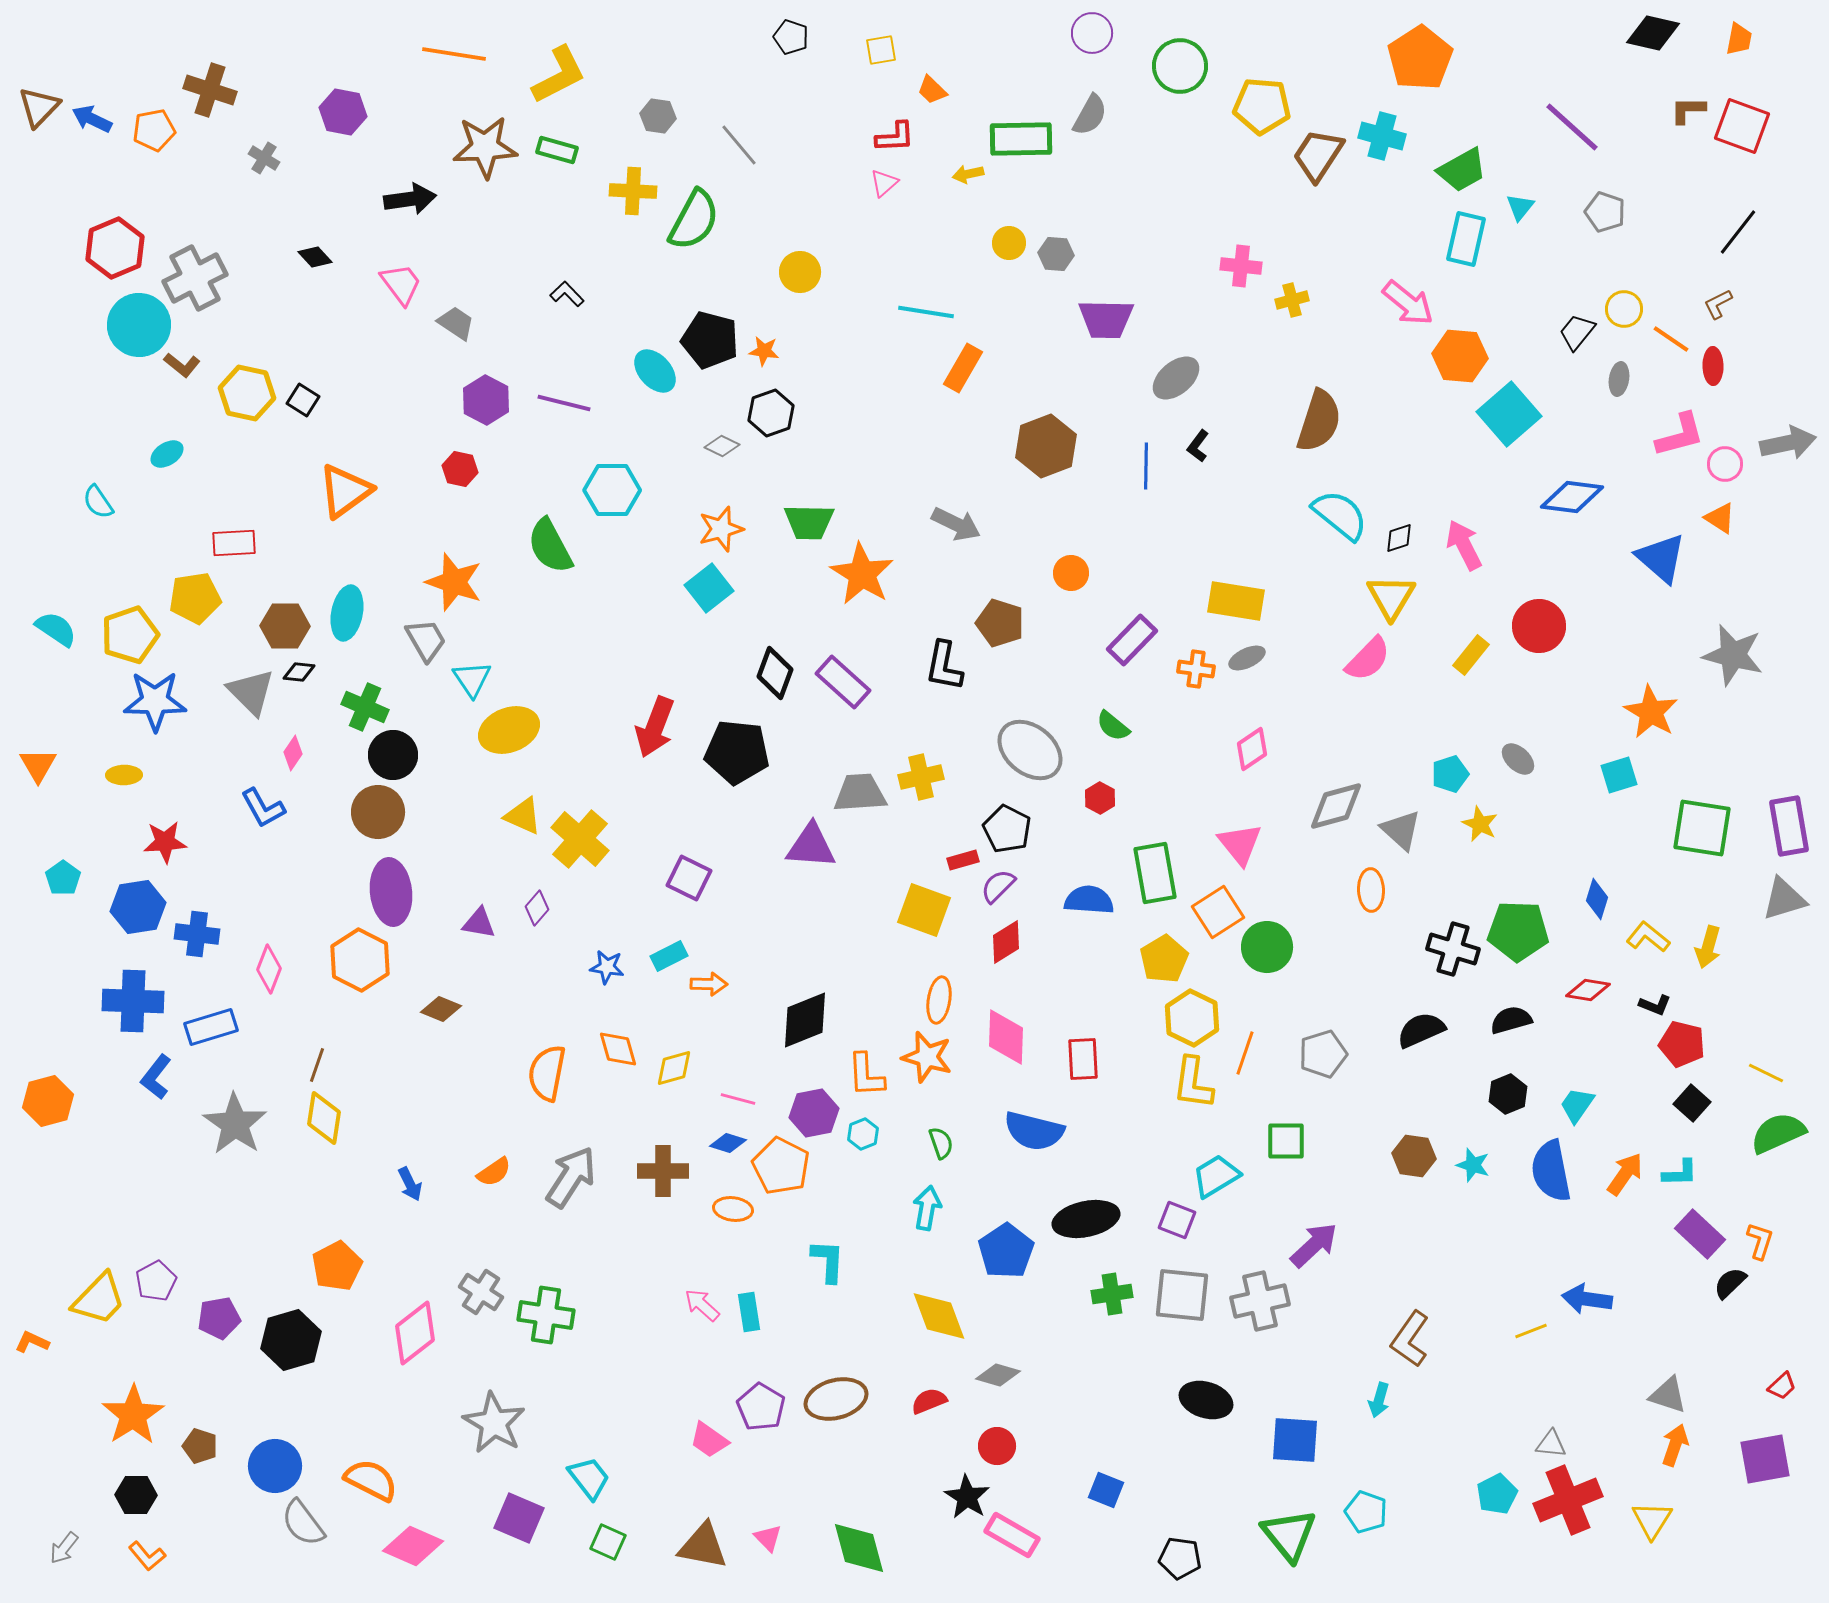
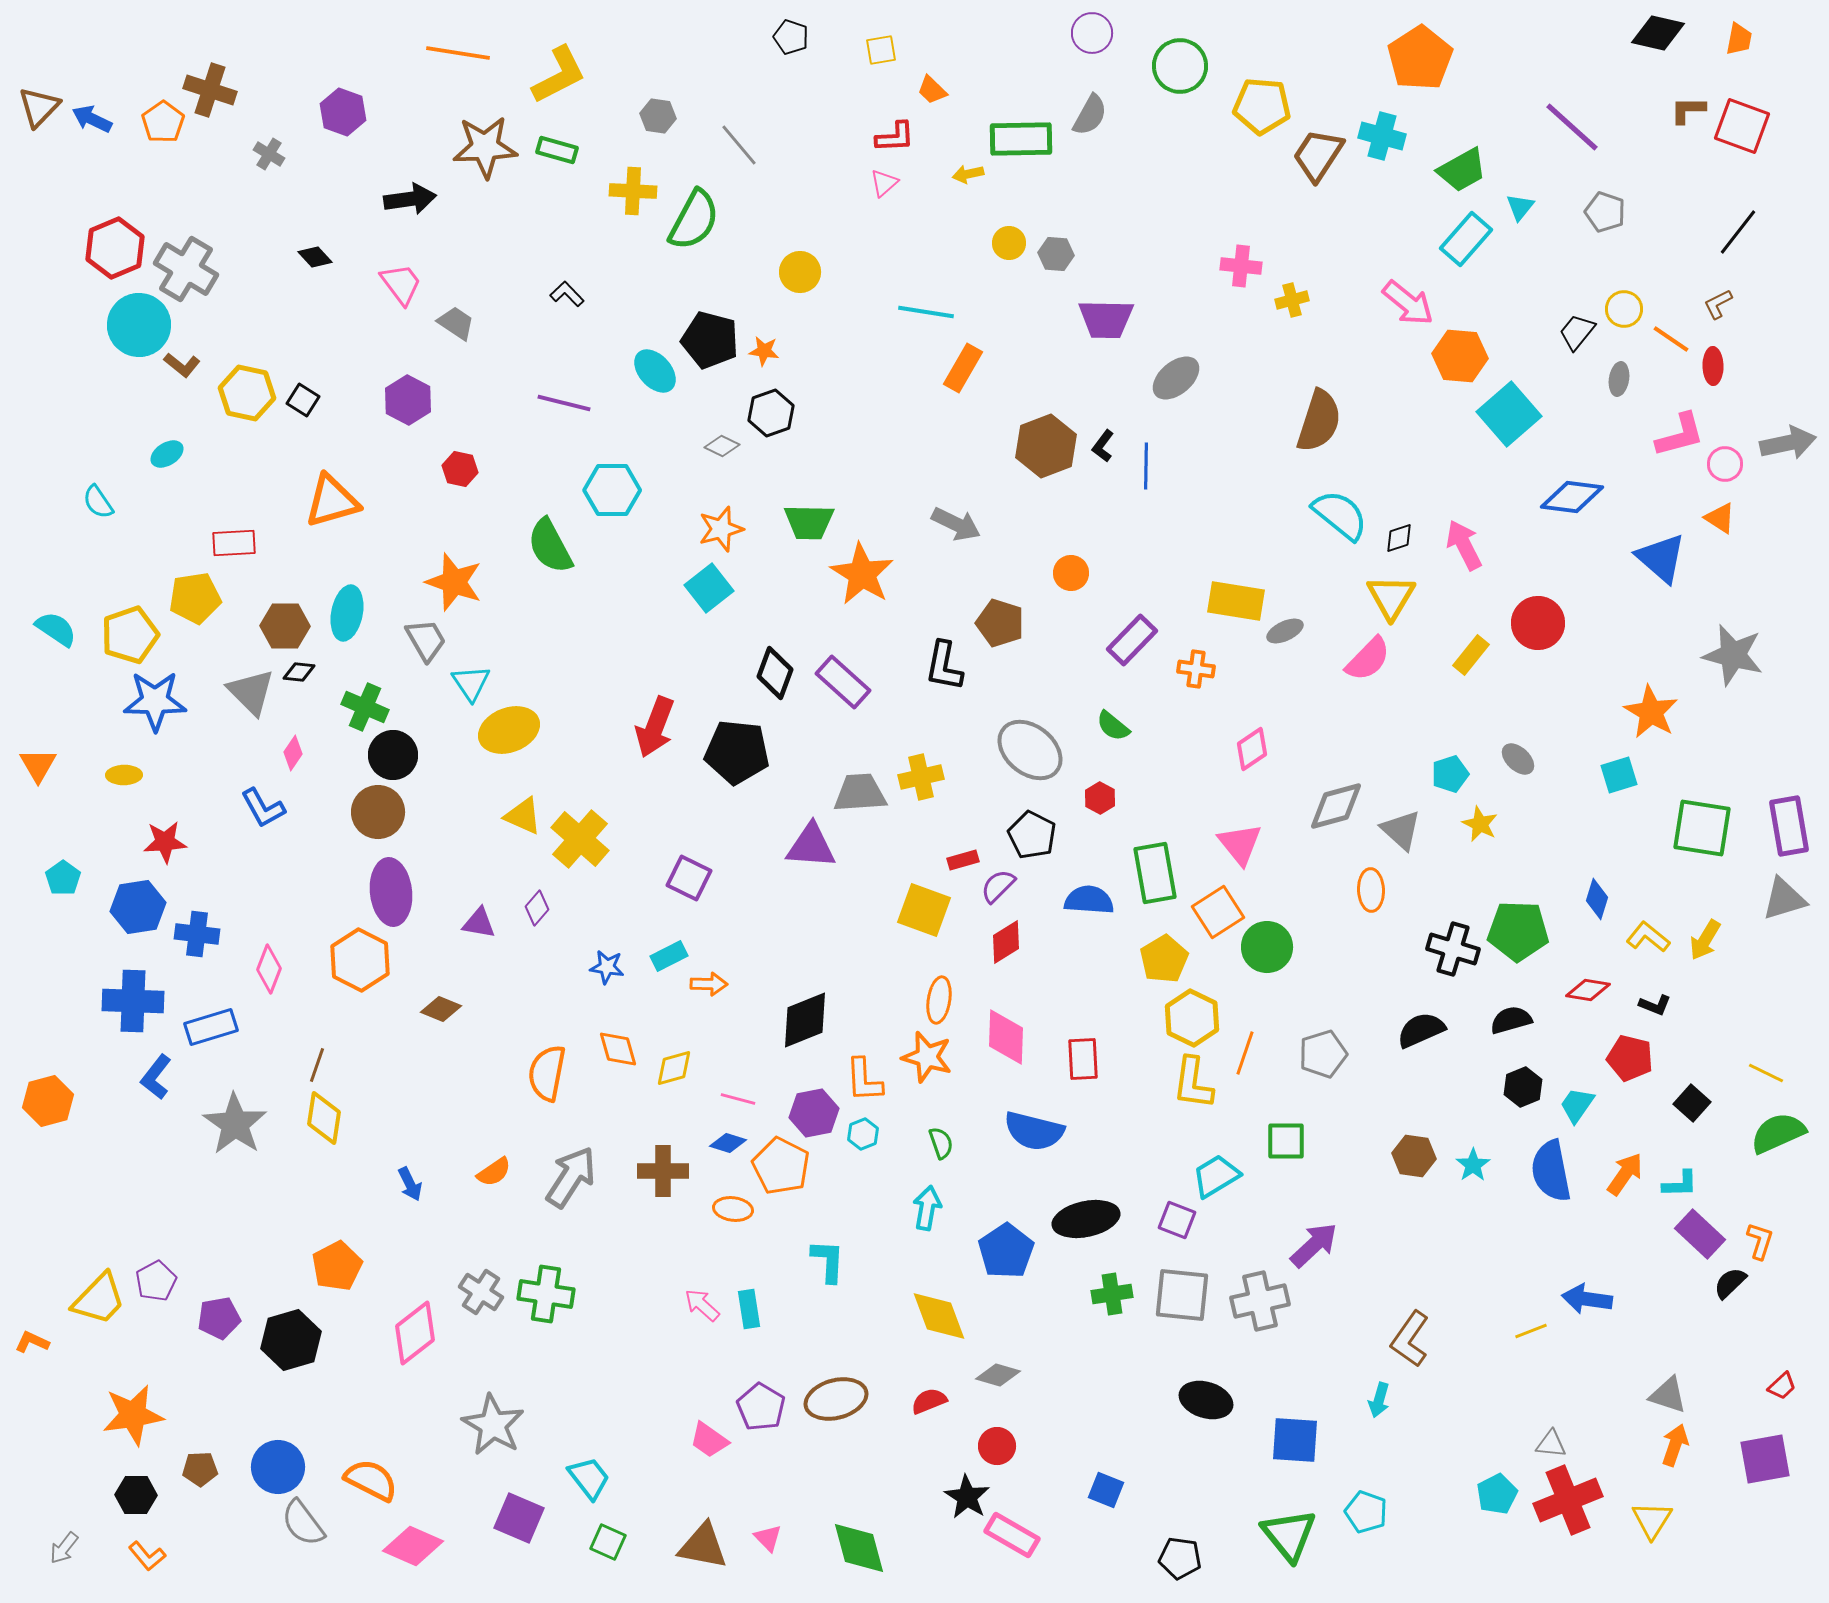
black diamond at (1653, 33): moved 5 px right
orange line at (454, 54): moved 4 px right, 1 px up
purple hexagon at (343, 112): rotated 9 degrees clockwise
orange pentagon at (154, 130): moved 9 px right, 8 px up; rotated 24 degrees counterclockwise
gray cross at (264, 158): moved 5 px right, 4 px up
cyan rectangle at (1466, 239): rotated 28 degrees clockwise
gray cross at (195, 278): moved 9 px left, 9 px up; rotated 32 degrees counterclockwise
purple hexagon at (486, 400): moved 78 px left
black L-shape at (1198, 446): moved 95 px left
orange triangle at (345, 491): moved 13 px left, 10 px down; rotated 20 degrees clockwise
red circle at (1539, 626): moved 1 px left, 3 px up
gray ellipse at (1247, 658): moved 38 px right, 27 px up
cyan triangle at (472, 679): moved 1 px left, 4 px down
black pentagon at (1007, 829): moved 25 px right, 6 px down
yellow arrow at (1708, 947): moved 3 px left, 7 px up; rotated 15 degrees clockwise
red pentagon at (1682, 1044): moved 52 px left, 14 px down
orange L-shape at (866, 1075): moved 2 px left, 5 px down
black hexagon at (1508, 1094): moved 15 px right, 7 px up
cyan star at (1473, 1165): rotated 20 degrees clockwise
cyan L-shape at (1680, 1173): moved 11 px down
cyan rectangle at (749, 1312): moved 3 px up
green cross at (546, 1315): moved 21 px up
orange star at (133, 1415): rotated 24 degrees clockwise
gray star at (494, 1423): moved 1 px left, 2 px down
brown pentagon at (200, 1446): moved 23 px down; rotated 20 degrees counterclockwise
blue circle at (275, 1466): moved 3 px right, 1 px down
